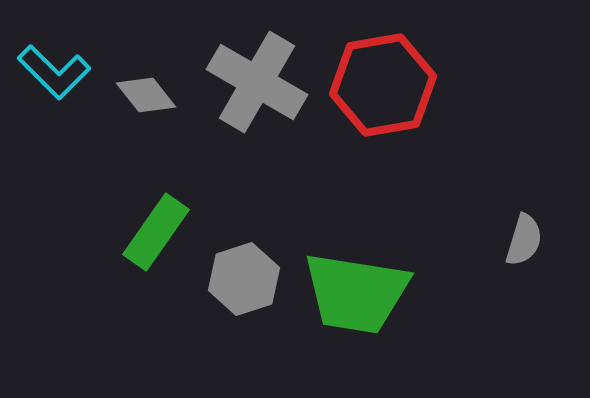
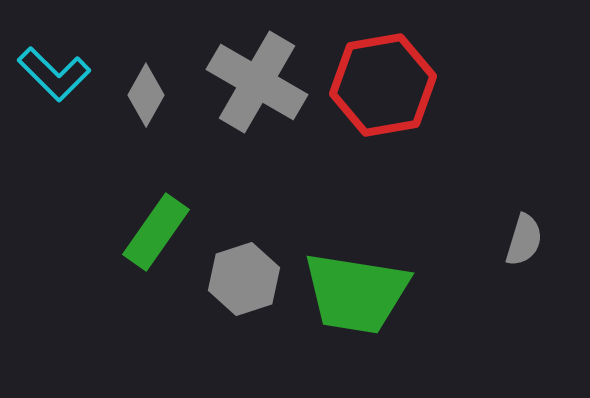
cyan L-shape: moved 2 px down
gray diamond: rotated 68 degrees clockwise
